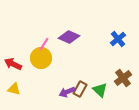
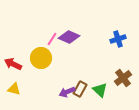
blue cross: rotated 21 degrees clockwise
pink line: moved 8 px right, 5 px up
